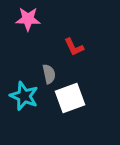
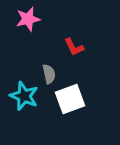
pink star: rotated 15 degrees counterclockwise
white square: moved 1 px down
